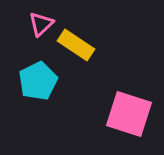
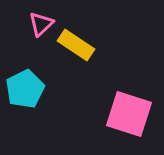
cyan pentagon: moved 13 px left, 8 px down
